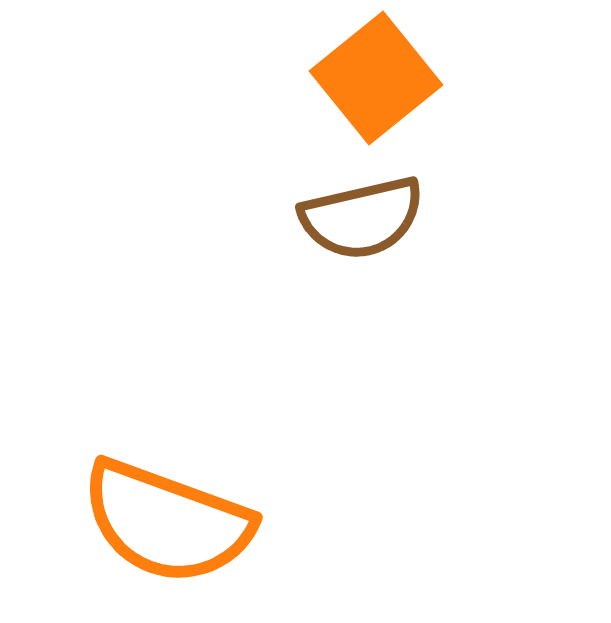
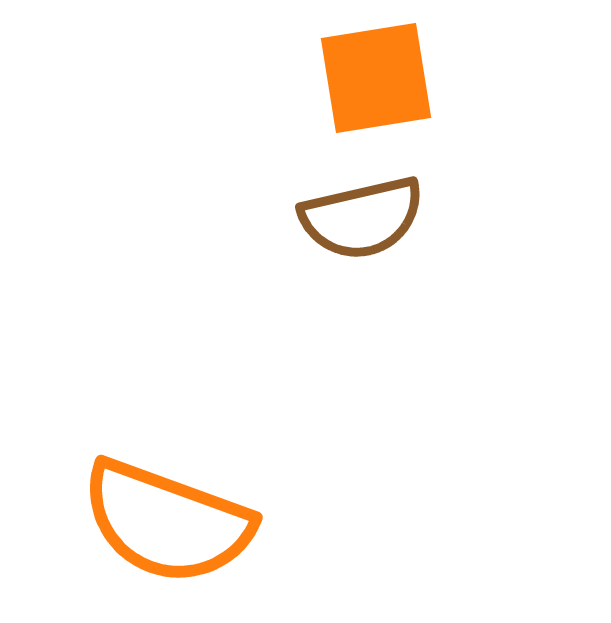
orange square: rotated 30 degrees clockwise
